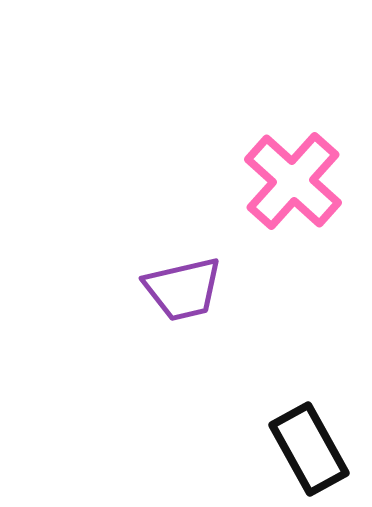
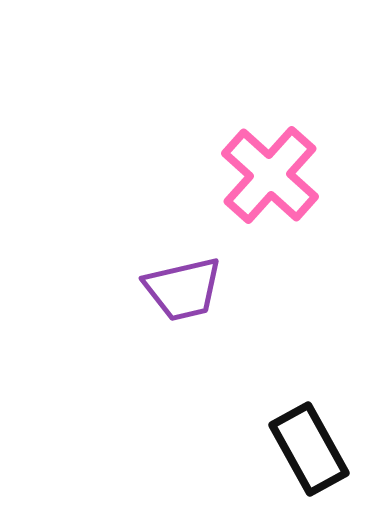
pink cross: moved 23 px left, 6 px up
